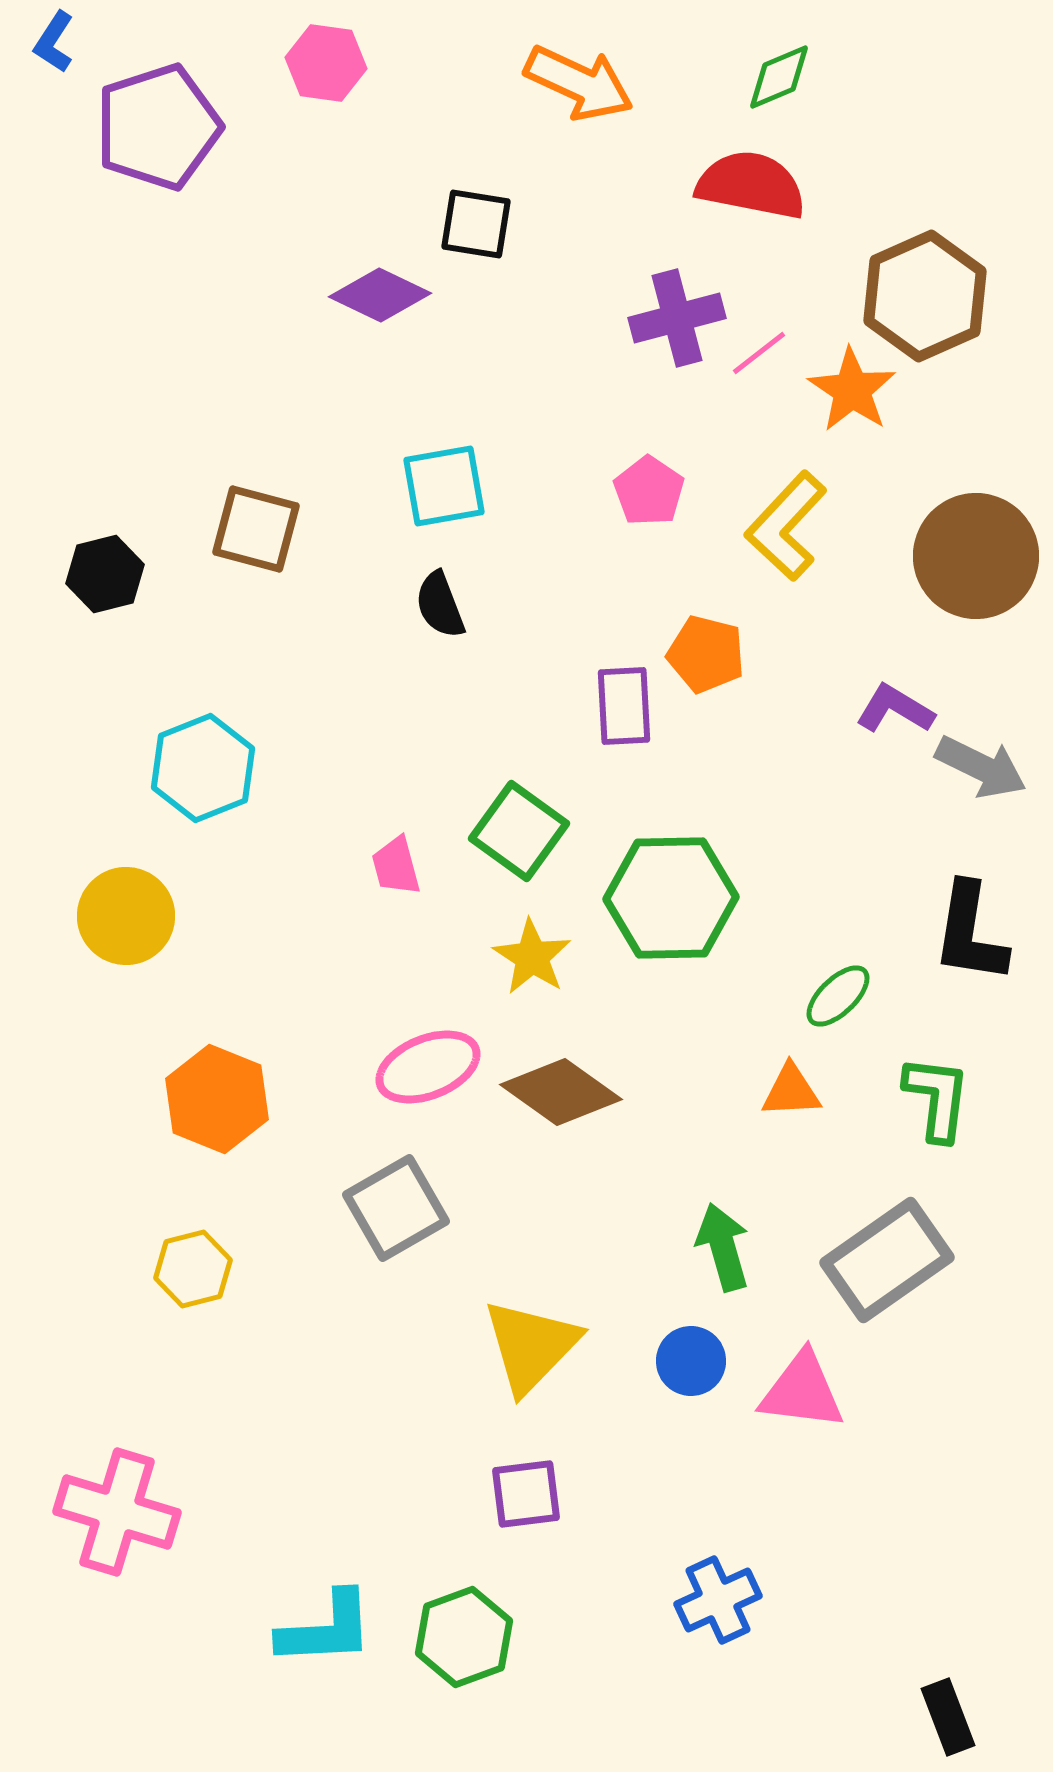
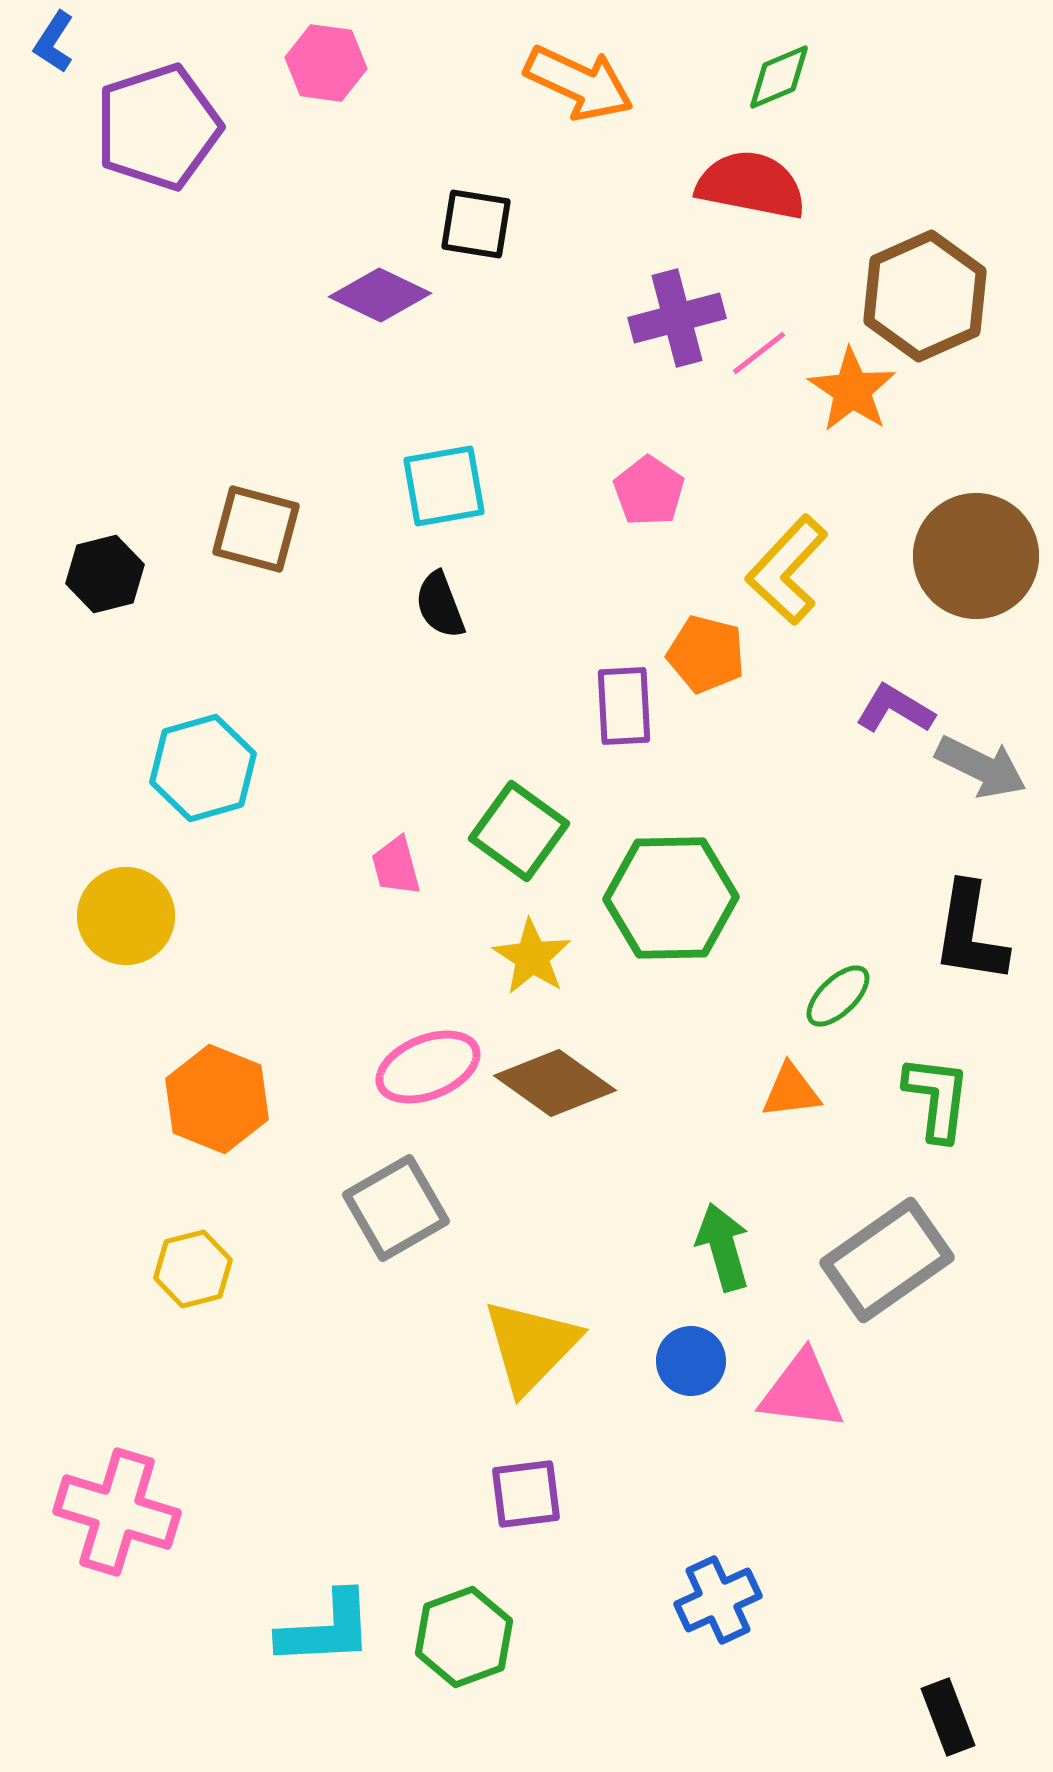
yellow L-shape at (786, 526): moved 1 px right, 44 px down
cyan hexagon at (203, 768): rotated 6 degrees clockwise
orange triangle at (791, 1091): rotated 4 degrees counterclockwise
brown diamond at (561, 1092): moved 6 px left, 9 px up
